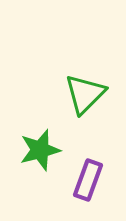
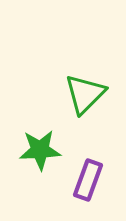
green star: rotated 12 degrees clockwise
